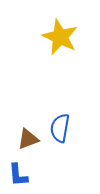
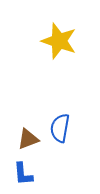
yellow star: moved 1 px left, 4 px down; rotated 6 degrees counterclockwise
blue L-shape: moved 5 px right, 1 px up
